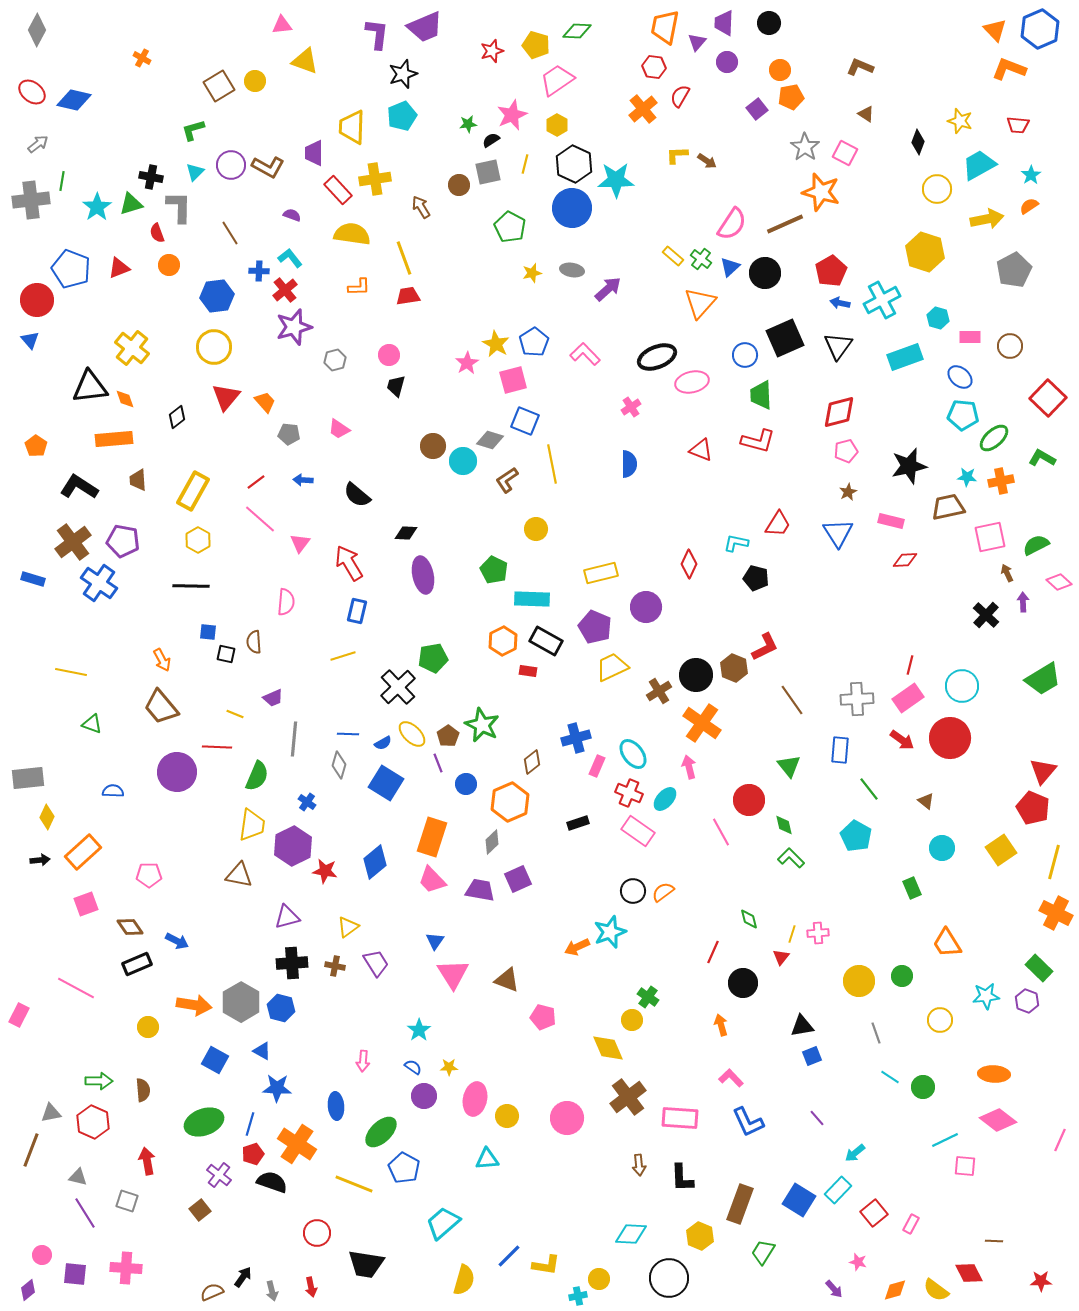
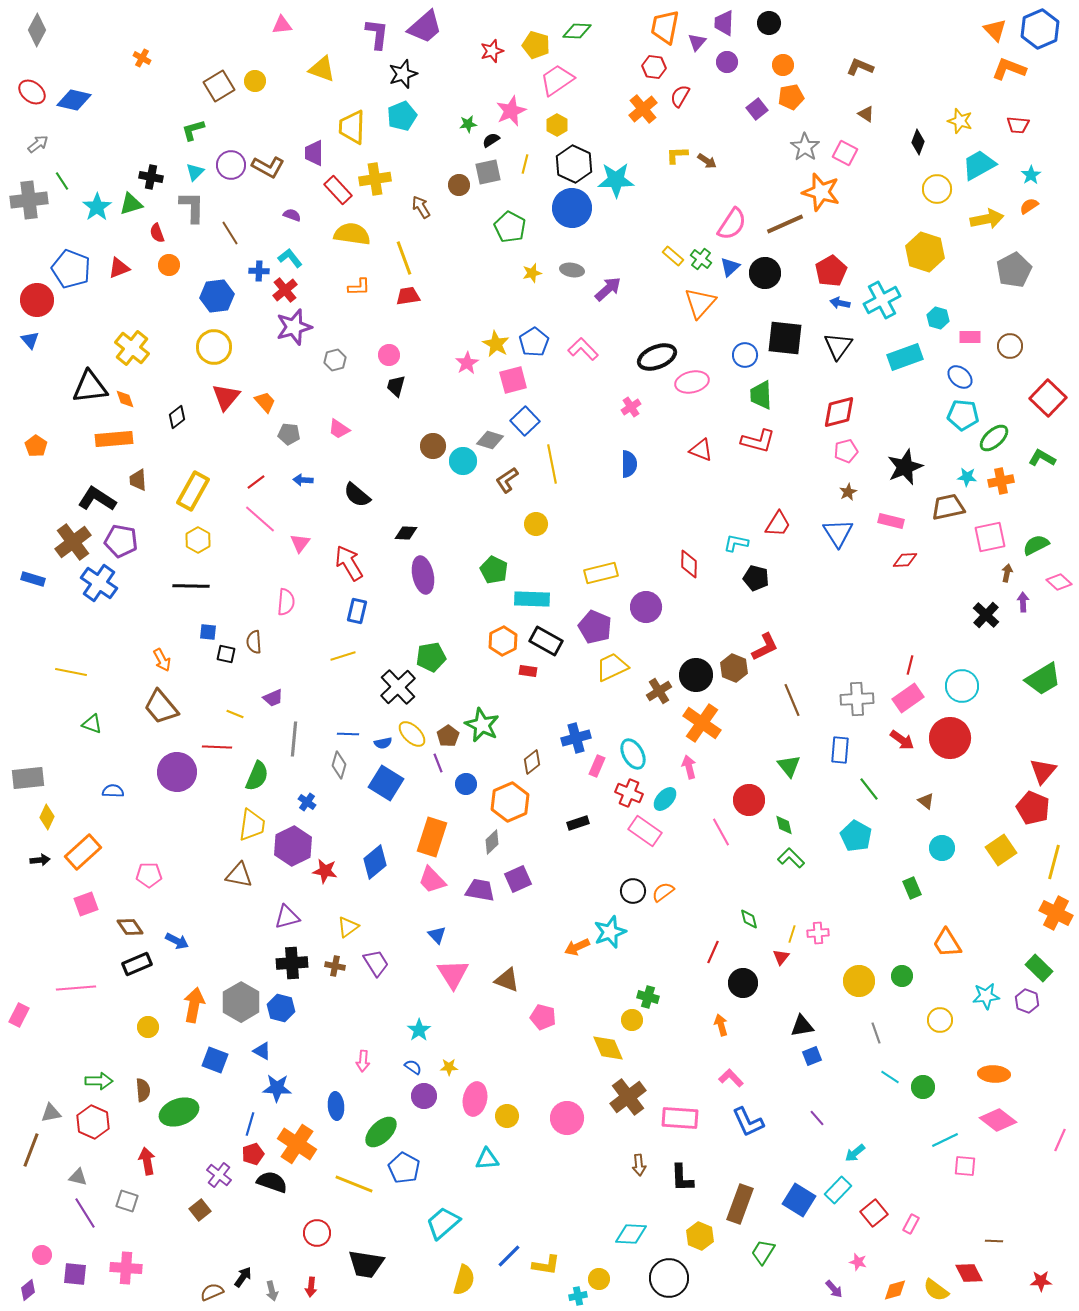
purple trapezoid at (425, 27): rotated 18 degrees counterclockwise
yellow triangle at (305, 61): moved 17 px right, 8 px down
orange circle at (780, 70): moved 3 px right, 5 px up
pink star at (512, 115): moved 1 px left, 4 px up
green line at (62, 181): rotated 42 degrees counterclockwise
gray cross at (31, 200): moved 2 px left
gray L-shape at (179, 207): moved 13 px right
black square at (785, 338): rotated 30 degrees clockwise
pink L-shape at (585, 354): moved 2 px left, 5 px up
blue square at (525, 421): rotated 24 degrees clockwise
black star at (909, 466): moved 4 px left, 1 px down; rotated 9 degrees counterclockwise
black L-shape at (79, 487): moved 18 px right, 12 px down
yellow circle at (536, 529): moved 5 px up
purple pentagon at (123, 541): moved 2 px left
red diamond at (689, 564): rotated 24 degrees counterclockwise
brown arrow at (1007, 573): rotated 36 degrees clockwise
green pentagon at (433, 658): moved 2 px left, 1 px up
brown line at (792, 700): rotated 12 degrees clockwise
blue semicircle at (383, 743): rotated 18 degrees clockwise
cyan ellipse at (633, 754): rotated 8 degrees clockwise
pink rectangle at (638, 831): moved 7 px right
blue triangle at (435, 941): moved 2 px right, 6 px up; rotated 18 degrees counterclockwise
pink line at (76, 988): rotated 33 degrees counterclockwise
green cross at (648, 997): rotated 20 degrees counterclockwise
orange arrow at (194, 1005): rotated 88 degrees counterclockwise
blue square at (215, 1060): rotated 8 degrees counterclockwise
green ellipse at (204, 1122): moved 25 px left, 10 px up
red arrow at (311, 1287): rotated 18 degrees clockwise
